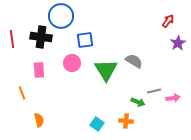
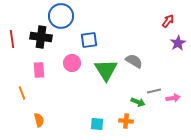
blue square: moved 4 px right
cyan square: rotated 32 degrees counterclockwise
